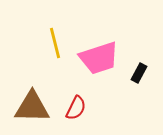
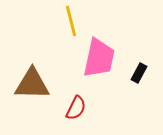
yellow line: moved 16 px right, 22 px up
pink trapezoid: rotated 60 degrees counterclockwise
brown triangle: moved 23 px up
